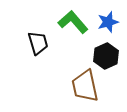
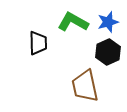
green L-shape: rotated 20 degrees counterclockwise
black trapezoid: rotated 15 degrees clockwise
black hexagon: moved 2 px right, 4 px up
